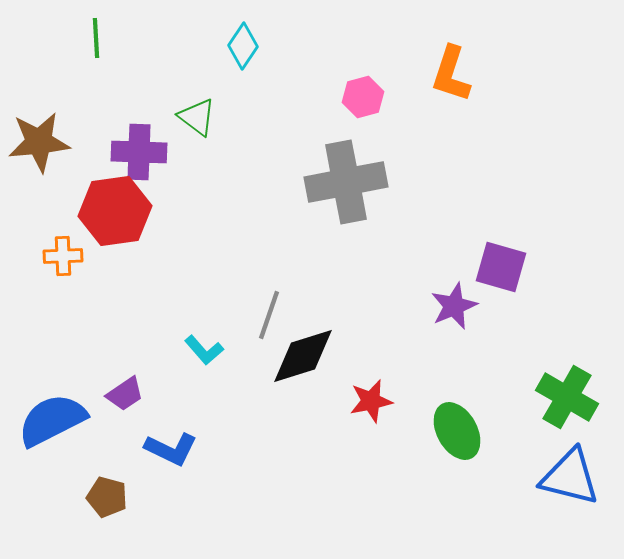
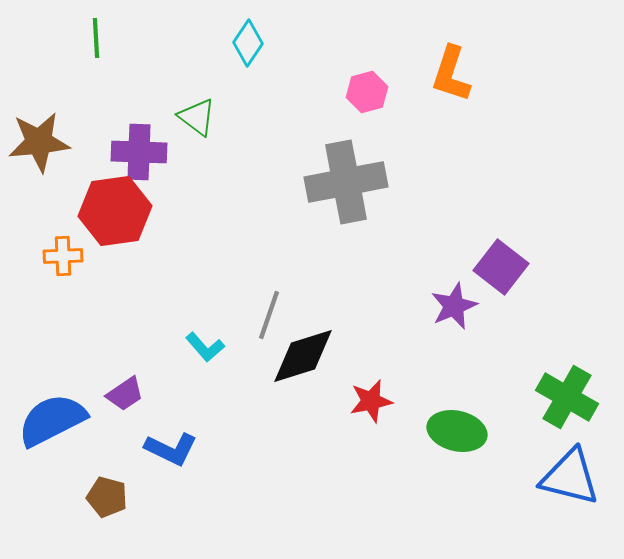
cyan diamond: moved 5 px right, 3 px up
pink hexagon: moved 4 px right, 5 px up
purple square: rotated 22 degrees clockwise
cyan L-shape: moved 1 px right, 3 px up
green ellipse: rotated 48 degrees counterclockwise
